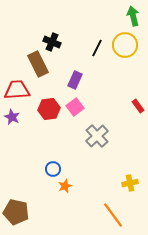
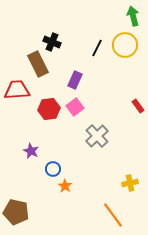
purple star: moved 19 px right, 34 px down
orange star: rotated 16 degrees counterclockwise
